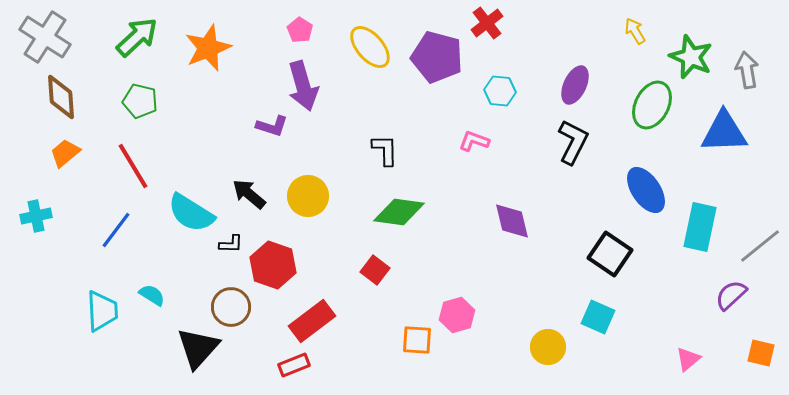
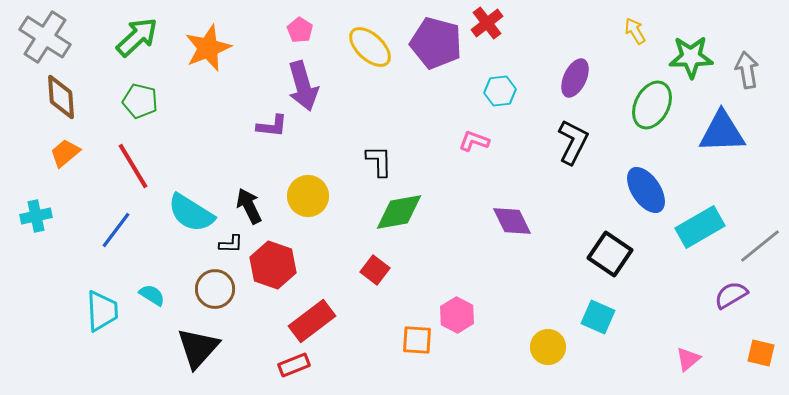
yellow ellipse at (370, 47): rotated 6 degrees counterclockwise
purple pentagon at (437, 57): moved 1 px left, 14 px up
green star at (691, 57): rotated 24 degrees counterclockwise
purple ellipse at (575, 85): moved 7 px up
cyan hexagon at (500, 91): rotated 12 degrees counterclockwise
purple L-shape at (272, 126): rotated 12 degrees counterclockwise
blue triangle at (724, 132): moved 2 px left
black L-shape at (385, 150): moved 6 px left, 11 px down
black arrow at (249, 194): moved 12 px down; rotated 24 degrees clockwise
green diamond at (399, 212): rotated 18 degrees counterclockwise
purple diamond at (512, 221): rotated 12 degrees counterclockwise
cyan rectangle at (700, 227): rotated 48 degrees clockwise
purple semicircle at (731, 295): rotated 12 degrees clockwise
brown circle at (231, 307): moved 16 px left, 18 px up
pink hexagon at (457, 315): rotated 16 degrees counterclockwise
